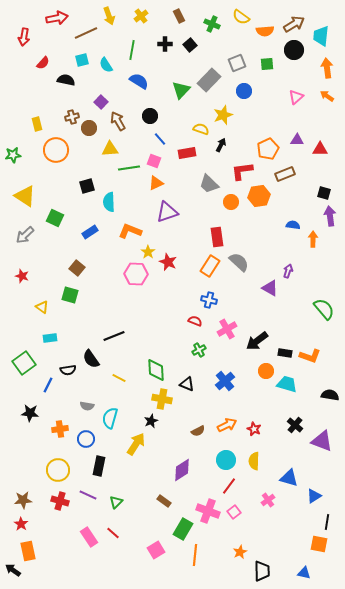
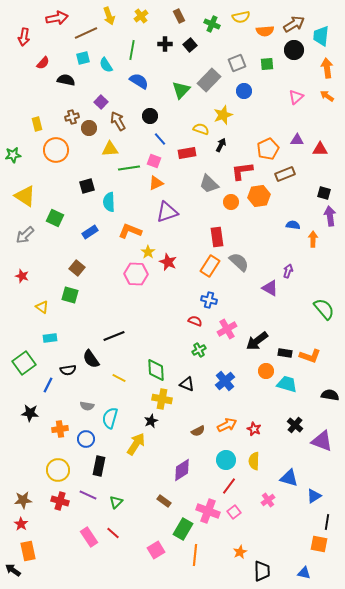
yellow semicircle at (241, 17): rotated 48 degrees counterclockwise
cyan square at (82, 60): moved 1 px right, 2 px up
